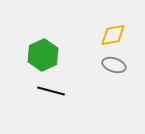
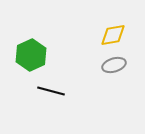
green hexagon: moved 12 px left
gray ellipse: rotated 35 degrees counterclockwise
